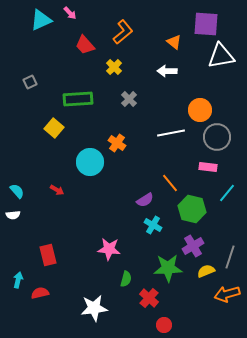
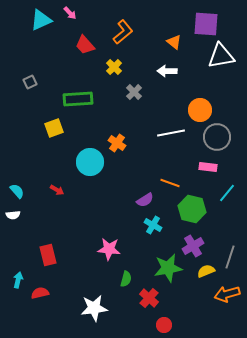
gray cross: moved 5 px right, 7 px up
yellow square: rotated 30 degrees clockwise
orange line: rotated 30 degrees counterclockwise
green star: rotated 8 degrees counterclockwise
